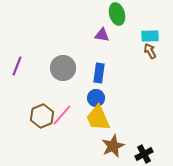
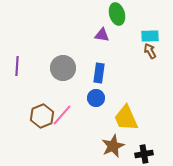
purple line: rotated 18 degrees counterclockwise
yellow trapezoid: moved 28 px right
black cross: rotated 18 degrees clockwise
